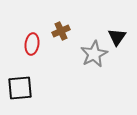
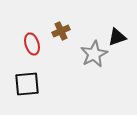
black triangle: rotated 36 degrees clockwise
red ellipse: rotated 25 degrees counterclockwise
black square: moved 7 px right, 4 px up
